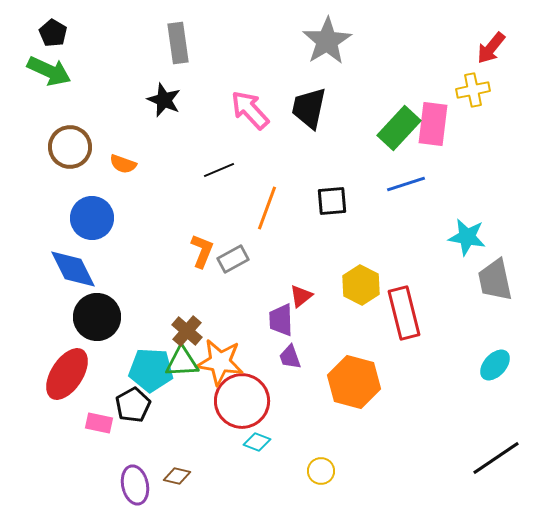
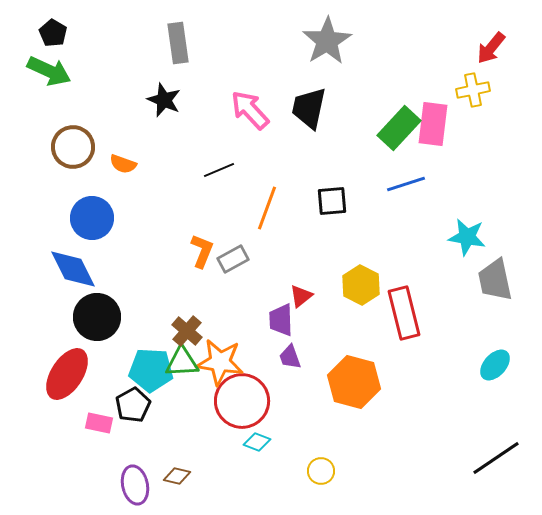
brown circle at (70, 147): moved 3 px right
